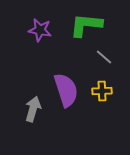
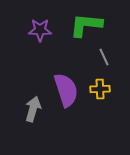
purple star: rotated 10 degrees counterclockwise
gray line: rotated 24 degrees clockwise
yellow cross: moved 2 px left, 2 px up
